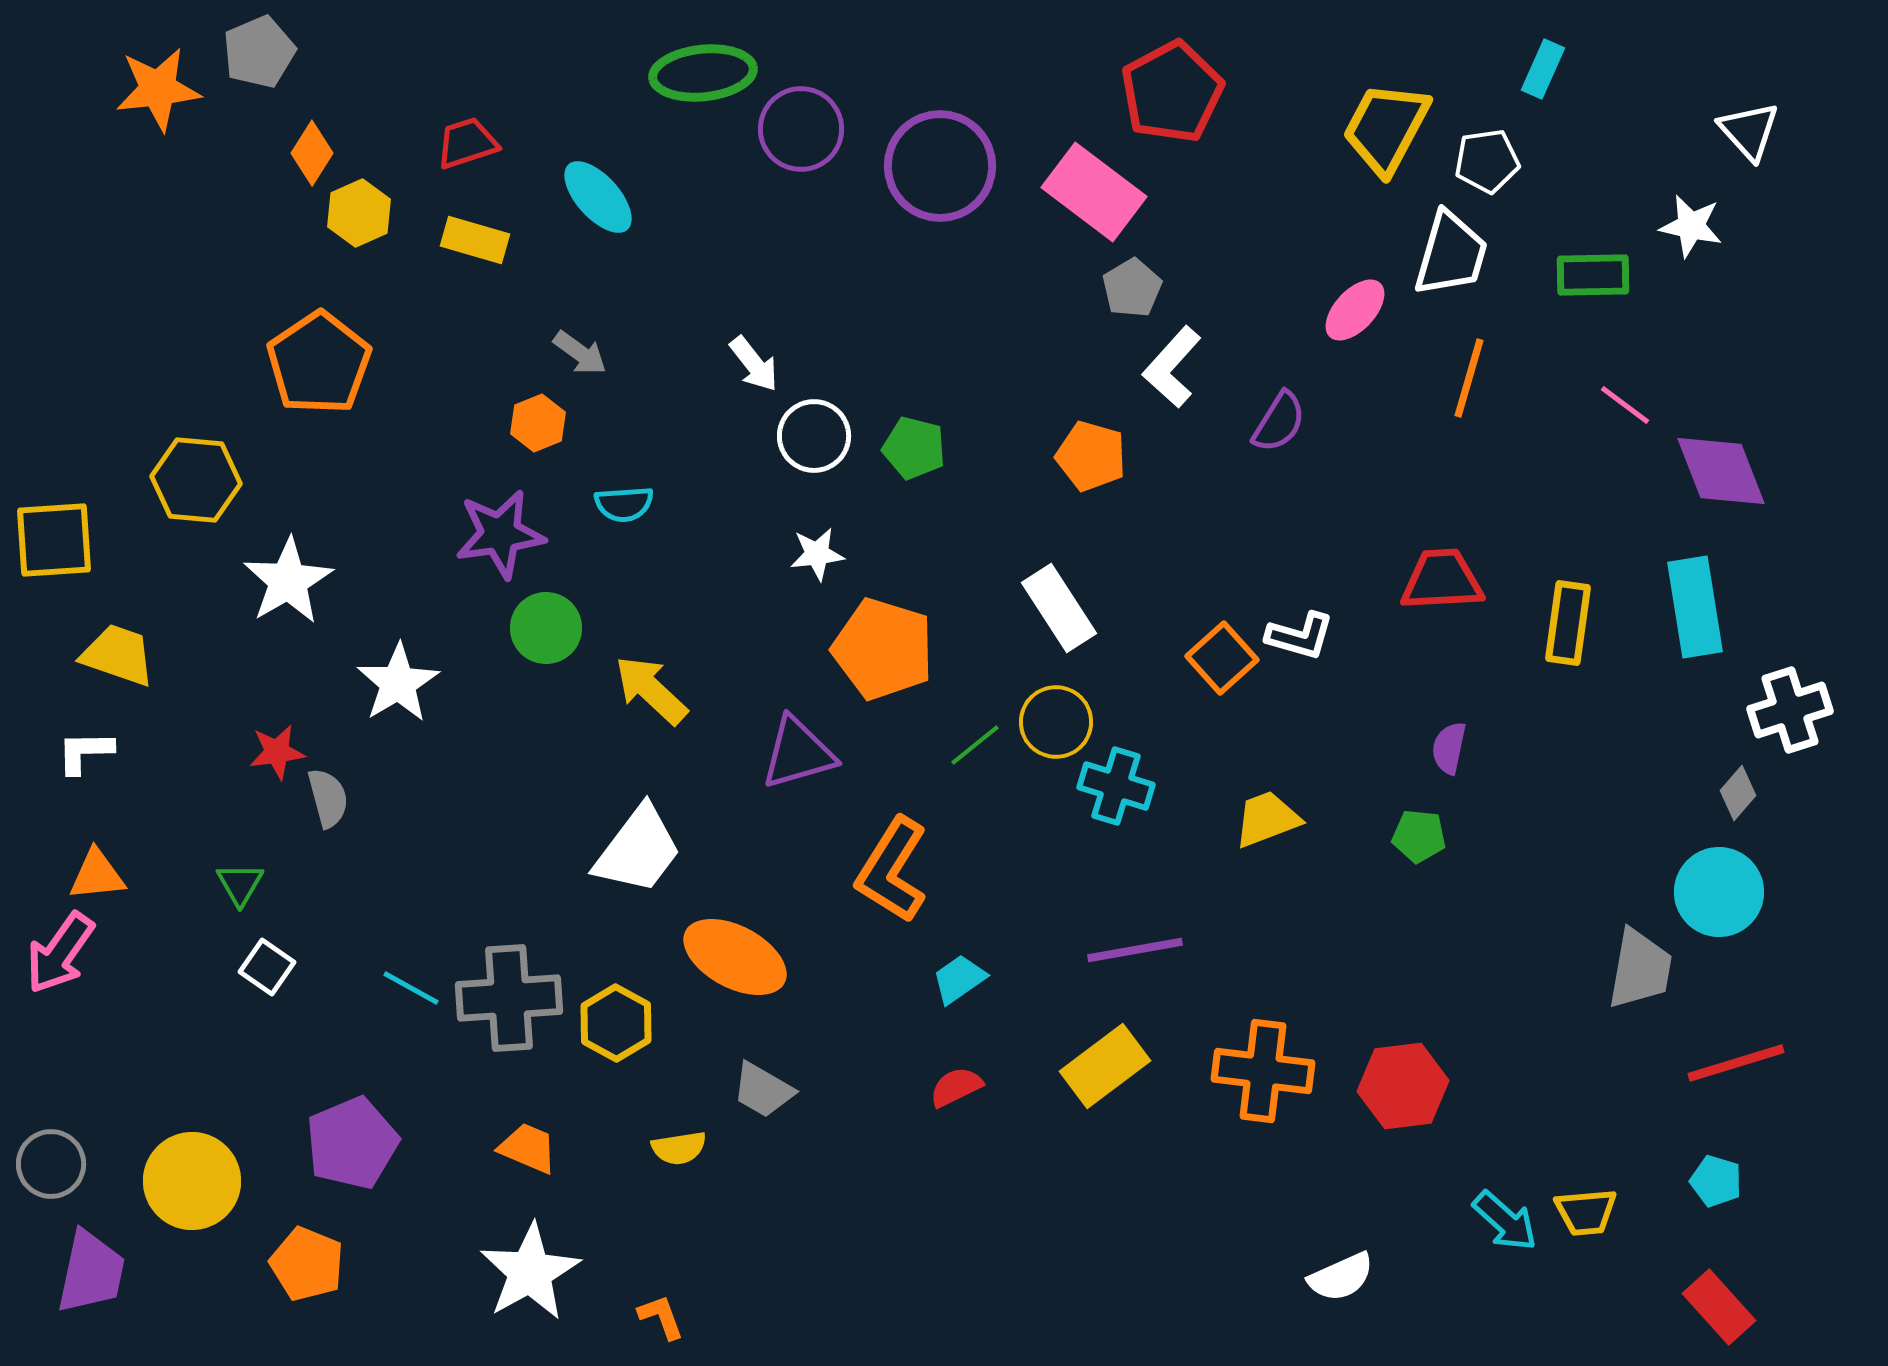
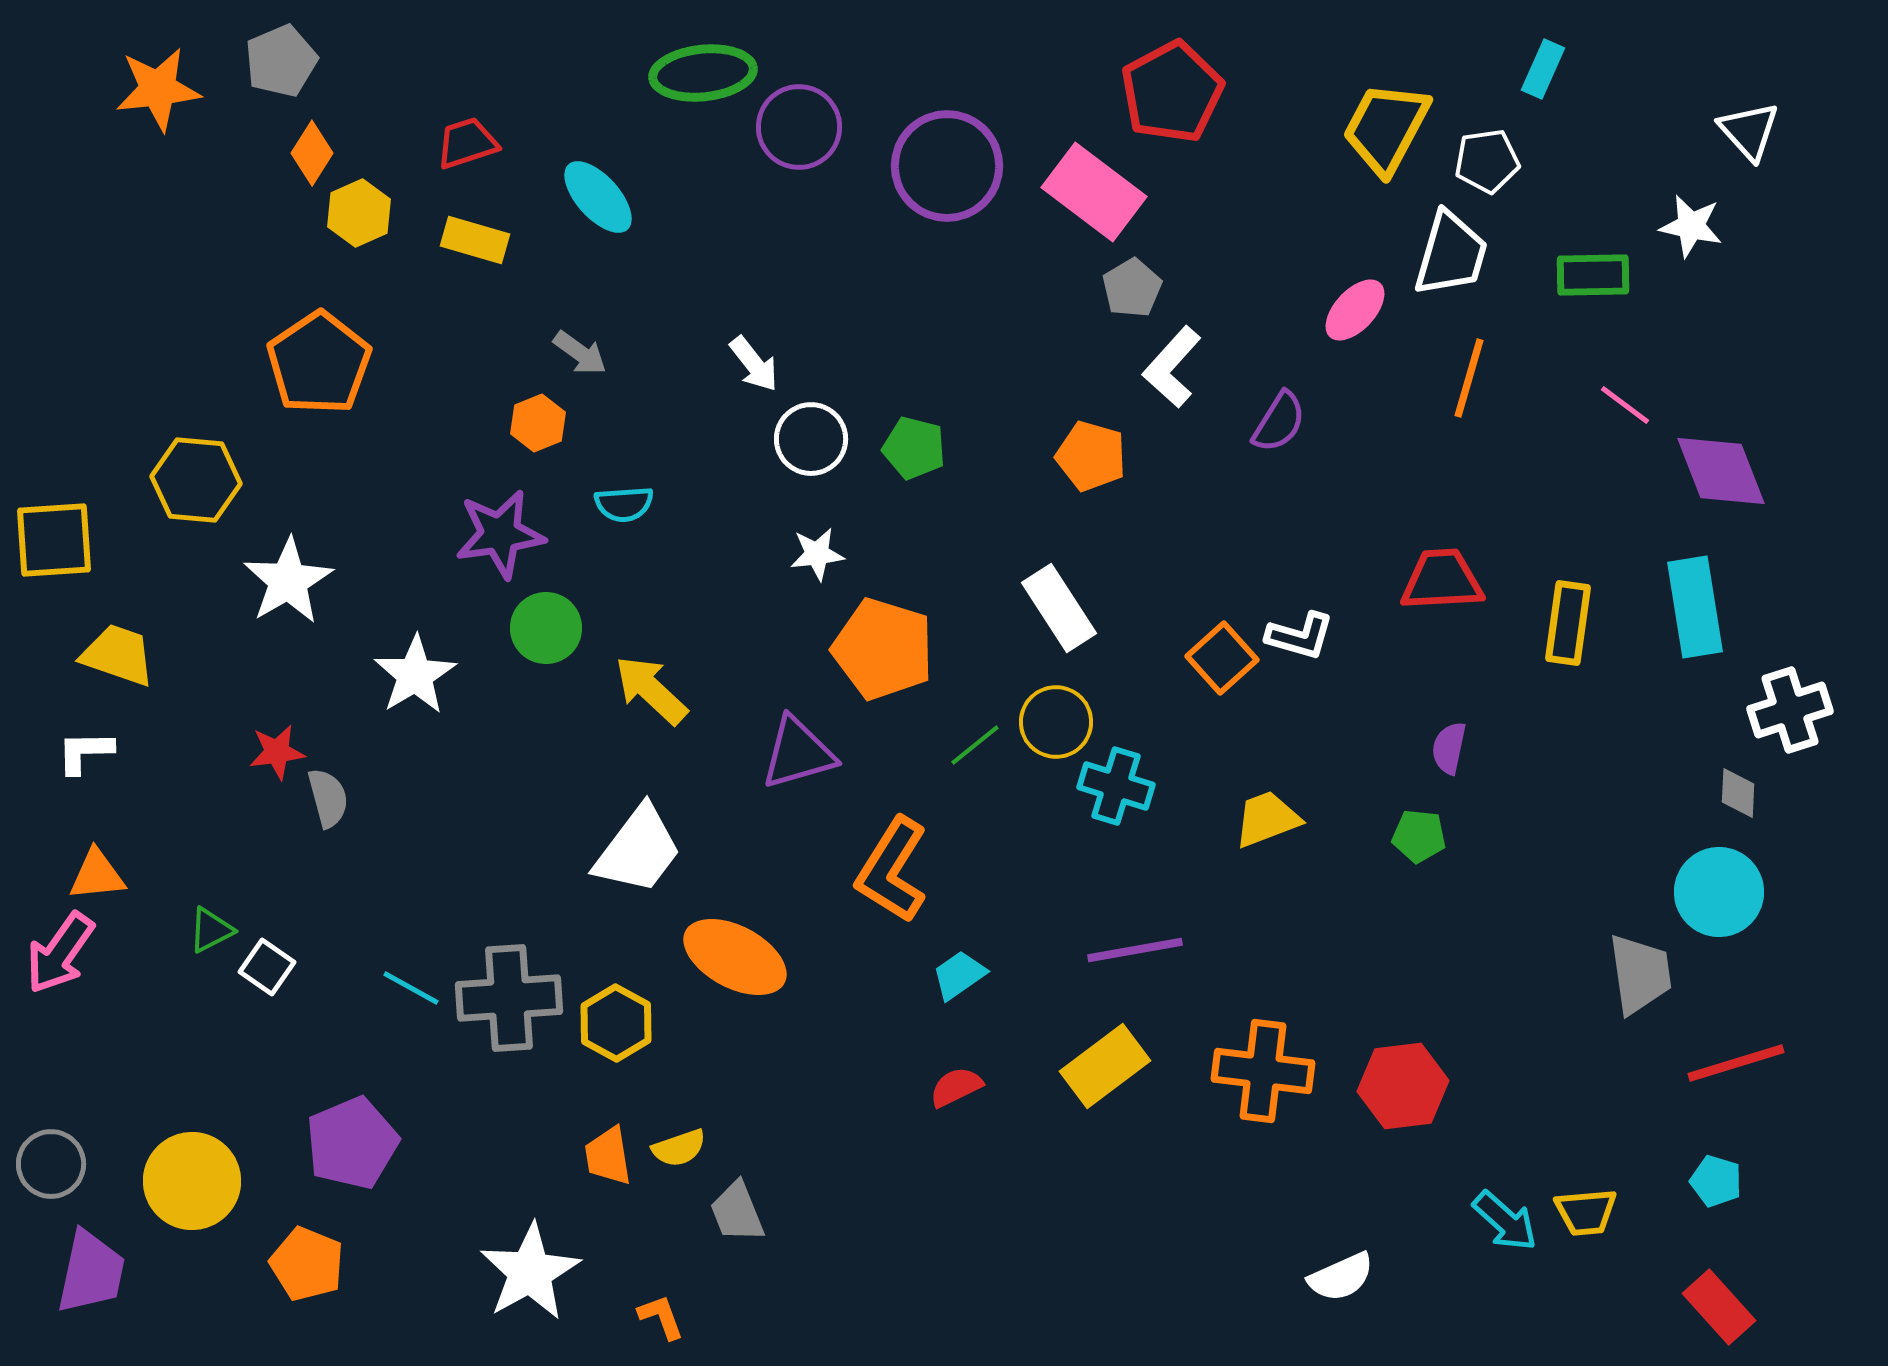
gray pentagon at (259, 52): moved 22 px right, 9 px down
purple circle at (801, 129): moved 2 px left, 2 px up
purple circle at (940, 166): moved 7 px right
white circle at (814, 436): moved 3 px left, 3 px down
white star at (398, 683): moved 17 px right, 8 px up
gray diamond at (1738, 793): rotated 38 degrees counterclockwise
green triangle at (240, 884): moved 29 px left, 46 px down; rotated 33 degrees clockwise
gray trapezoid at (1640, 969): moved 5 px down; rotated 18 degrees counterclockwise
cyan trapezoid at (959, 979): moved 4 px up
gray trapezoid at (763, 1090): moved 26 px left, 122 px down; rotated 38 degrees clockwise
orange trapezoid at (528, 1148): moved 80 px right, 8 px down; rotated 122 degrees counterclockwise
yellow semicircle at (679, 1148): rotated 10 degrees counterclockwise
